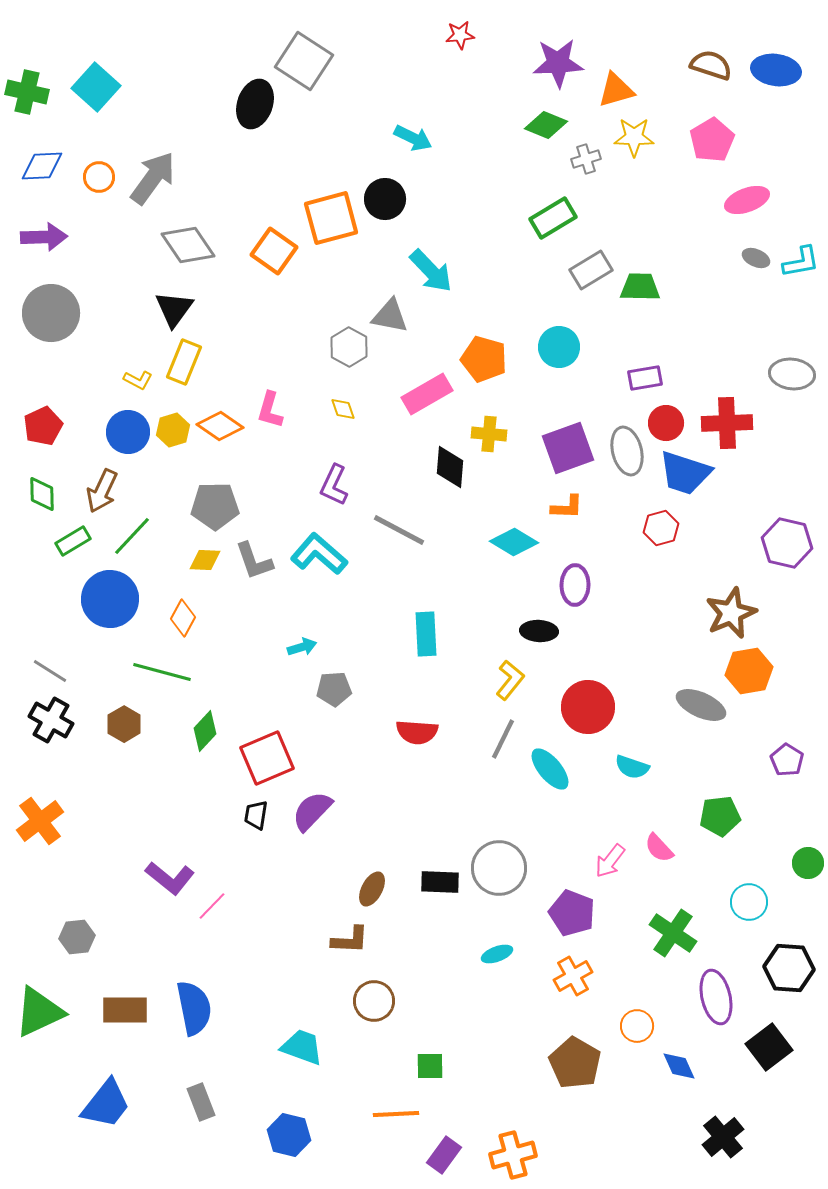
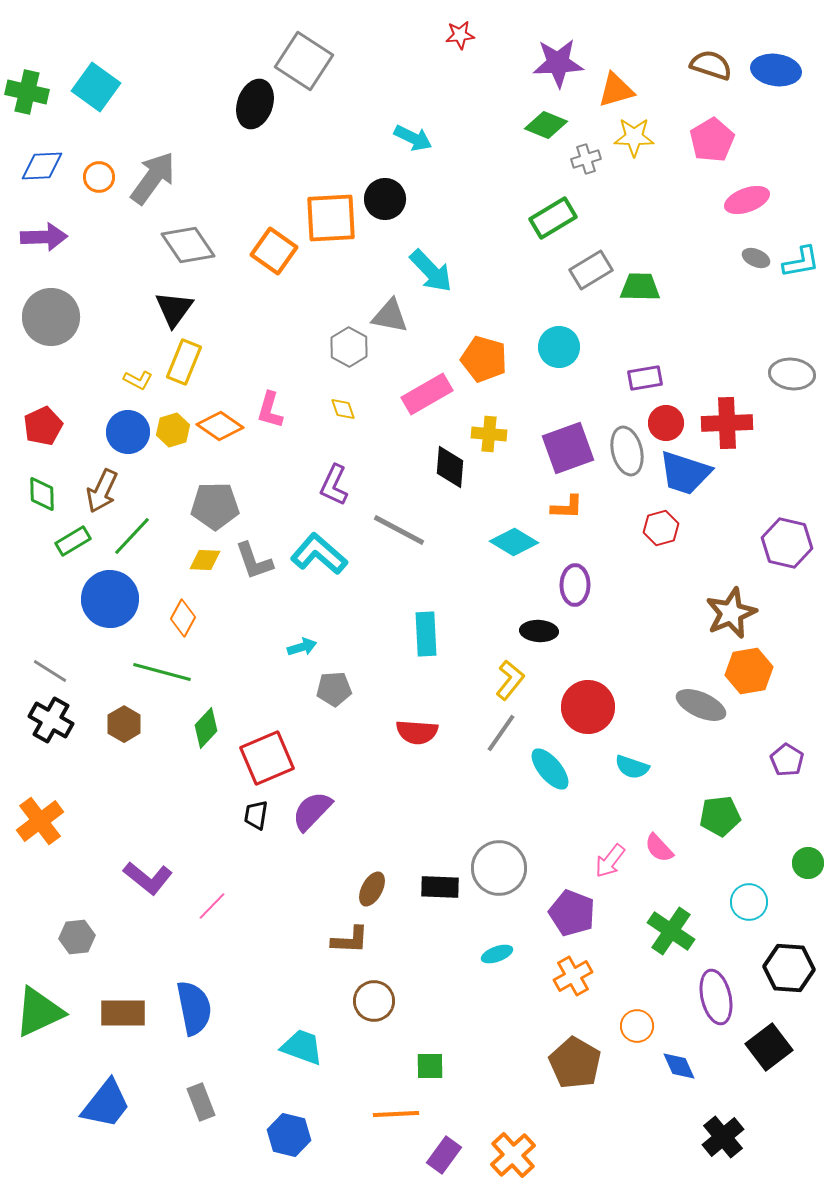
cyan square at (96, 87): rotated 6 degrees counterclockwise
orange square at (331, 218): rotated 12 degrees clockwise
gray circle at (51, 313): moved 4 px down
green diamond at (205, 731): moved 1 px right, 3 px up
gray line at (503, 739): moved 2 px left, 6 px up; rotated 9 degrees clockwise
purple L-shape at (170, 878): moved 22 px left
black rectangle at (440, 882): moved 5 px down
green cross at (673, 933): moved 2 px left, 2 px up
brown rectangle at (125, 1010): moved 2 px left, 3 px down
orange cross at (513, 1155): rotated 27 degrees counterclockwise
